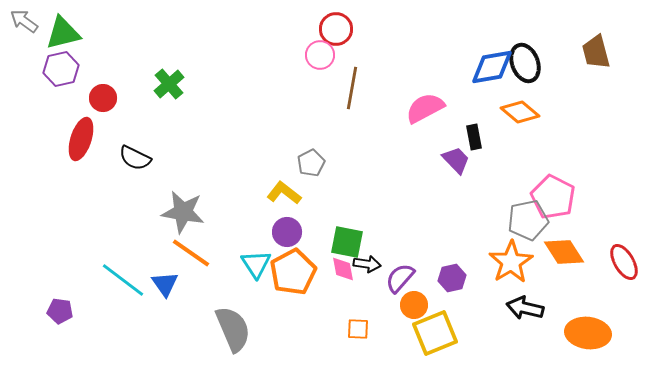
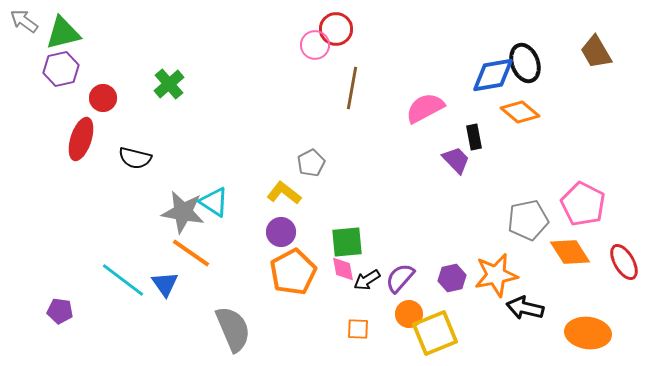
brown trapezoid at (596, 52): rotated 15 degrees counterclockwise
pink circle at (320, 55): moved 5 px left, 10 px up
blue diamond at (492, 67): moved 1 px right, 8 px down
black semicircle at (135, 158): rotated 12 degrees counterclockwise
pink pentagon at (553, 197): moved 30 px right, 7 px down
purple circle at (287, 232): moved 6 px left
green square at (347, 242): rotated 16 degrees counterclockwise
orange diamond at (564, 252): moved 6 px right
orange star at (511, 262): moved 15 px left, 13 px down; rotated 21 degrees clockwise
cyan triangle at (256, 264): moved 42 px left, 62 px up; rotated 24 degrees counterclockwise
black arrow at (367, 264): moved 16 px down; rotated 140 degrees clockwise
orange circle at (414, 305): moved 5 px left, 9 px down
